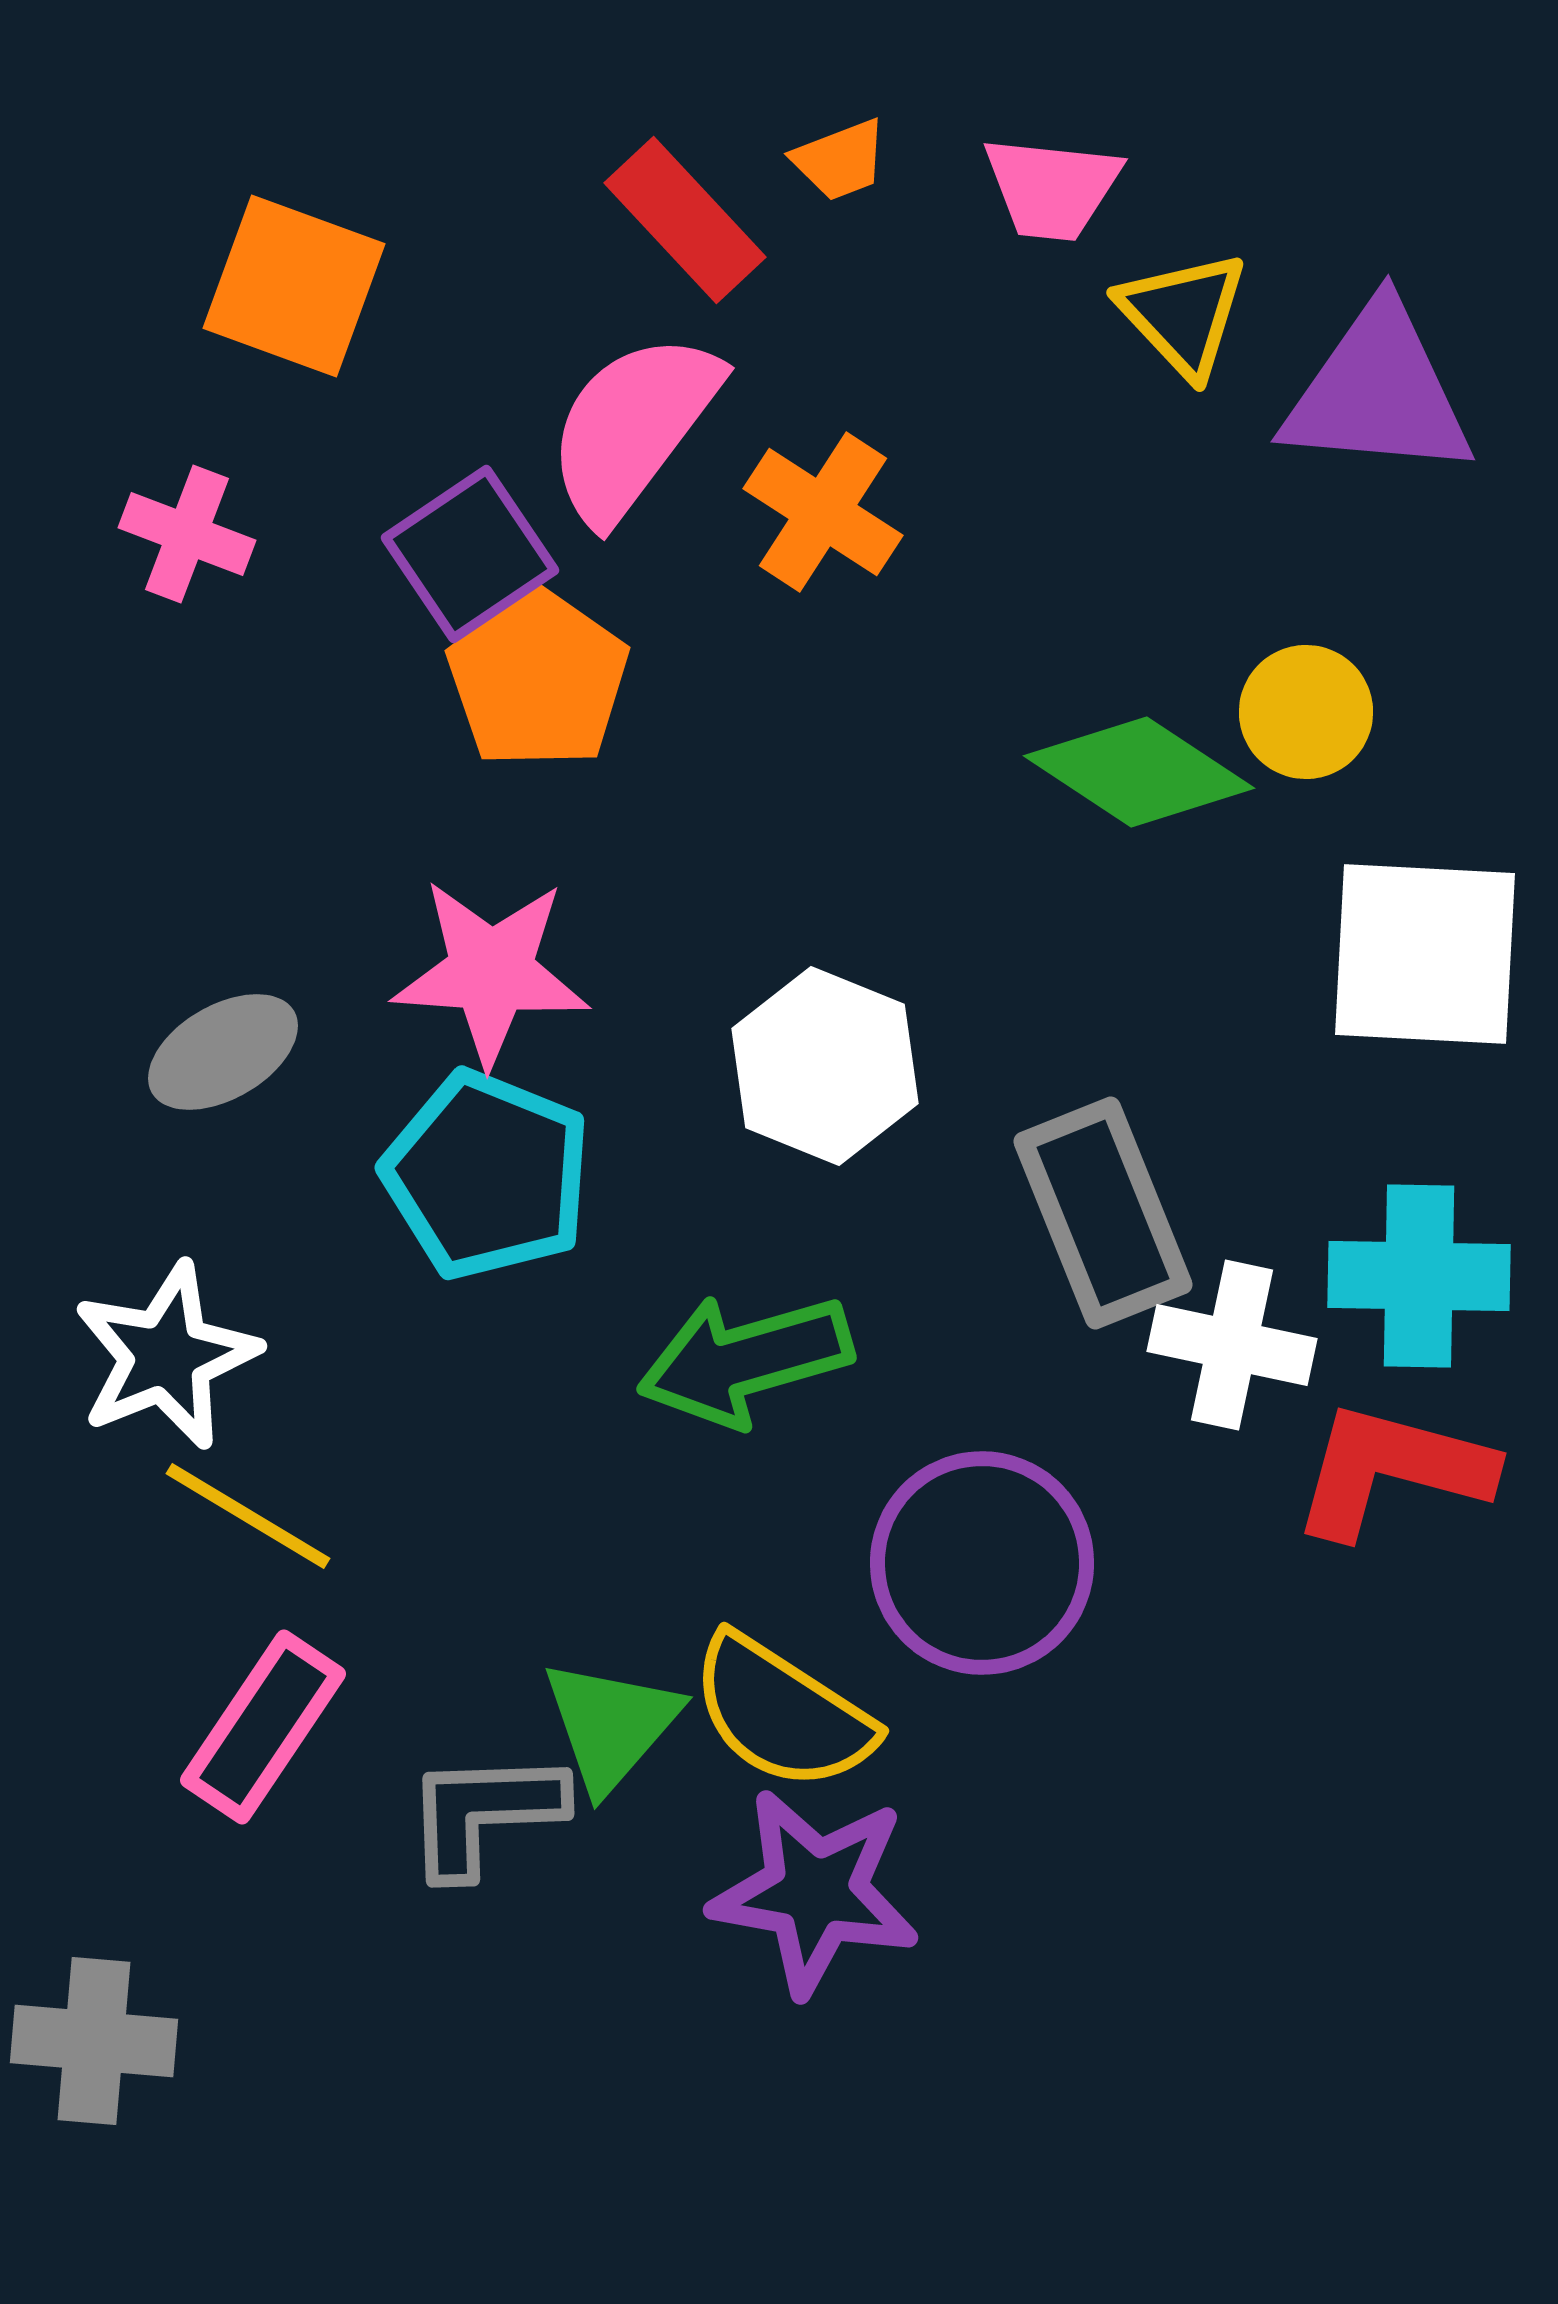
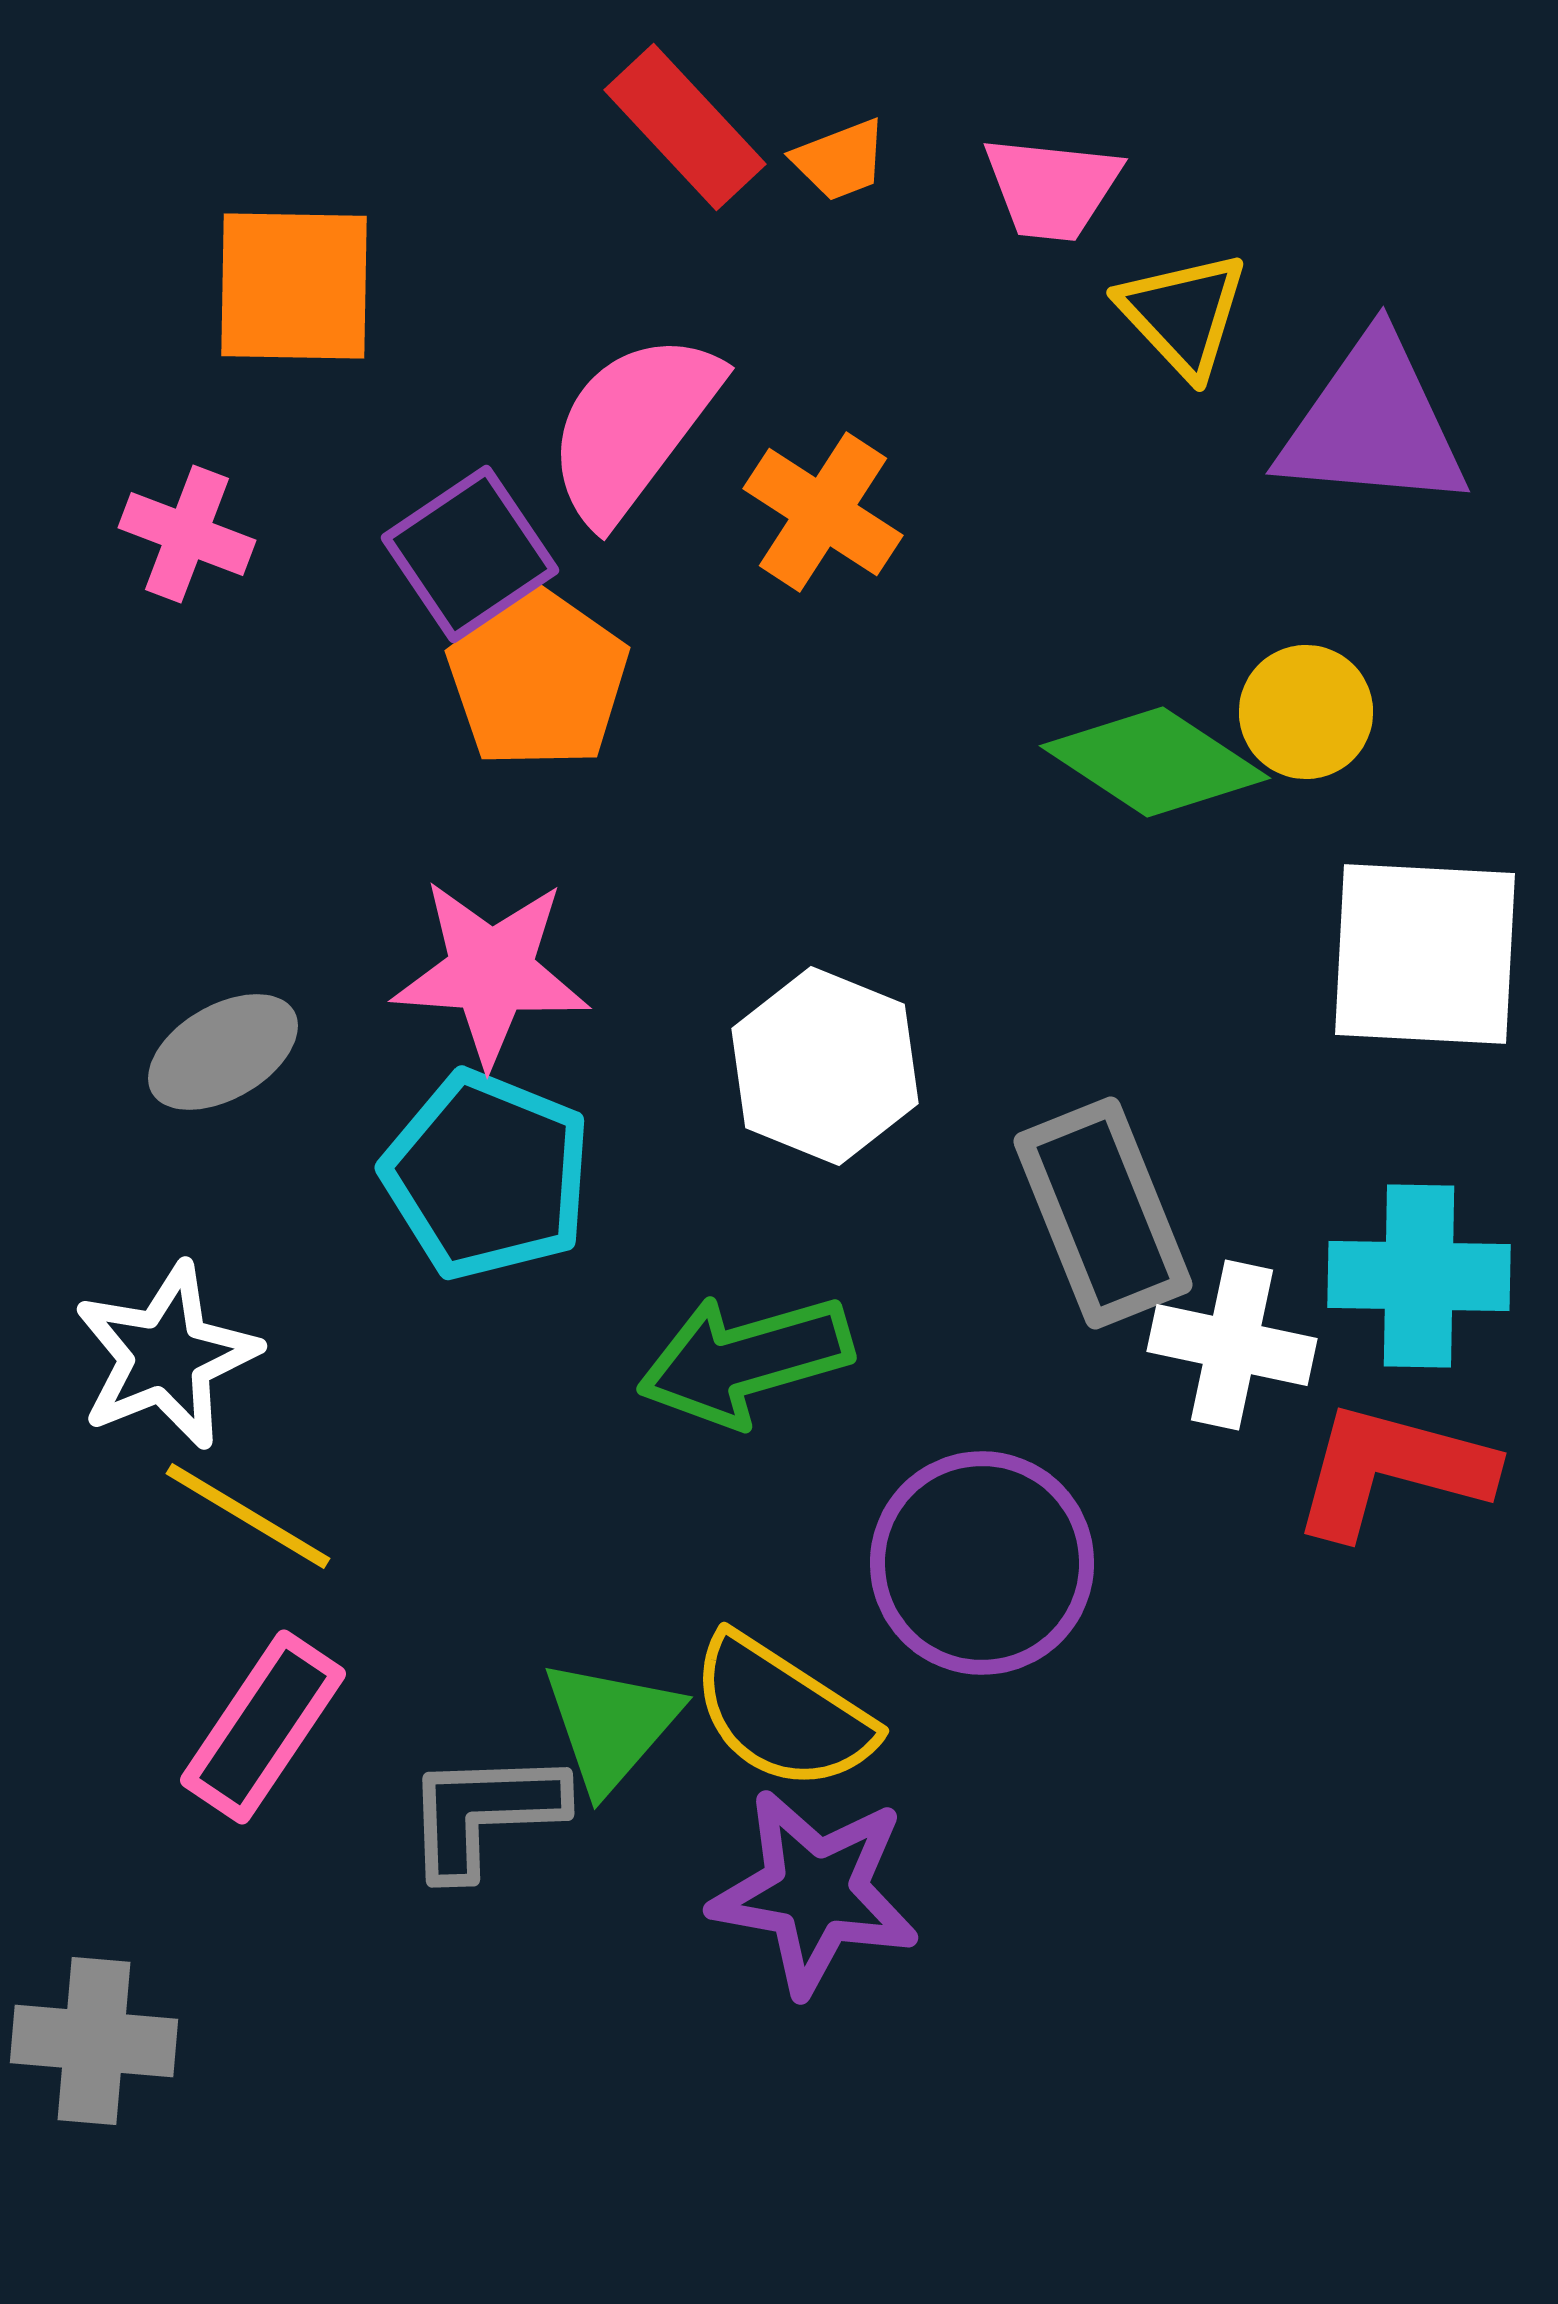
red rectangle: moved 93 px up
orange square: rotated 19 degrees counterclockwise
purple triangle: moved 5 px left, 32 px down
green diamond: moved 16 px right, 10 px up
